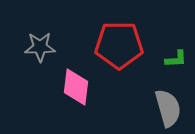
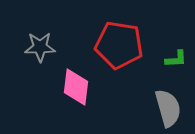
red pentagon: rotated 9 degrees clockwise
